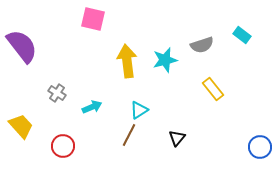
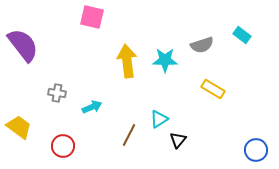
pink square: moved 1 px left, 2 px up
purple semicircle: moved 1 px right, 1 px up
cyan star: rotated 15 degrees clockwise
yellow rectangle: rotated 20 degrees counterclockwise
gray cross: rotated 24 degrees counterclockwise
cyan triangle: moved 20 px right, 9 px down
yellow trapezoid: moved 2 px left, 1 px down; rotated 12 degrees counterclockwise
black triangle: moved 1 px right, 2 px down
blue circle: moved 4 px left, 3 px down
